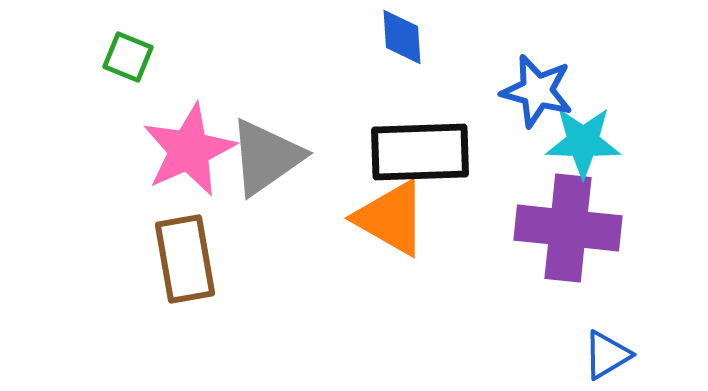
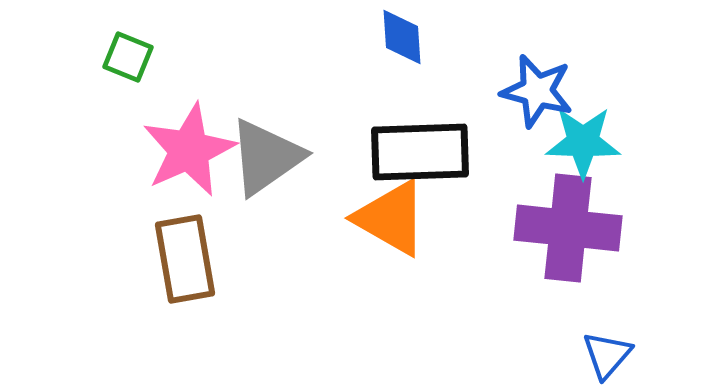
blue triangle: rotated 18 degrees counterclockwise
